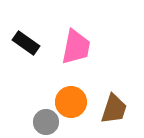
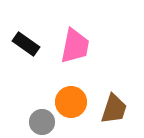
black rectangle: moved 1 px down
pink trapezoid: moved 1 px left, 1 px up
gray circle: moved 4 px left
